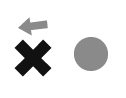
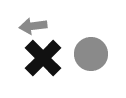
black cross: moved 10 px right
